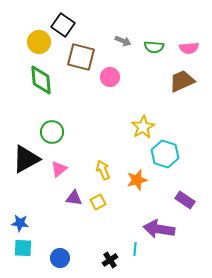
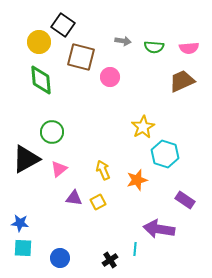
gray arrow: rotated 14 degrees counterclockwise
